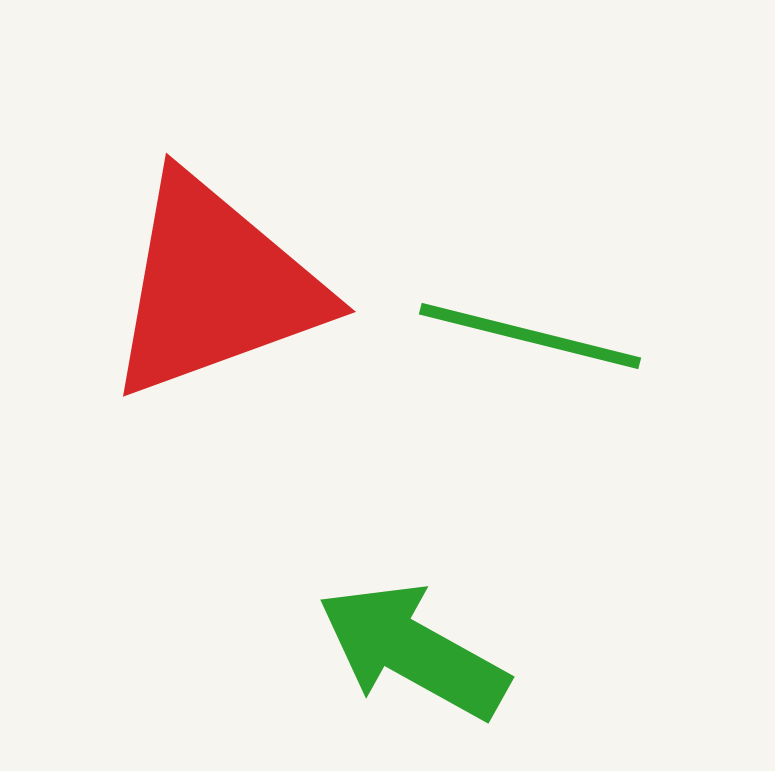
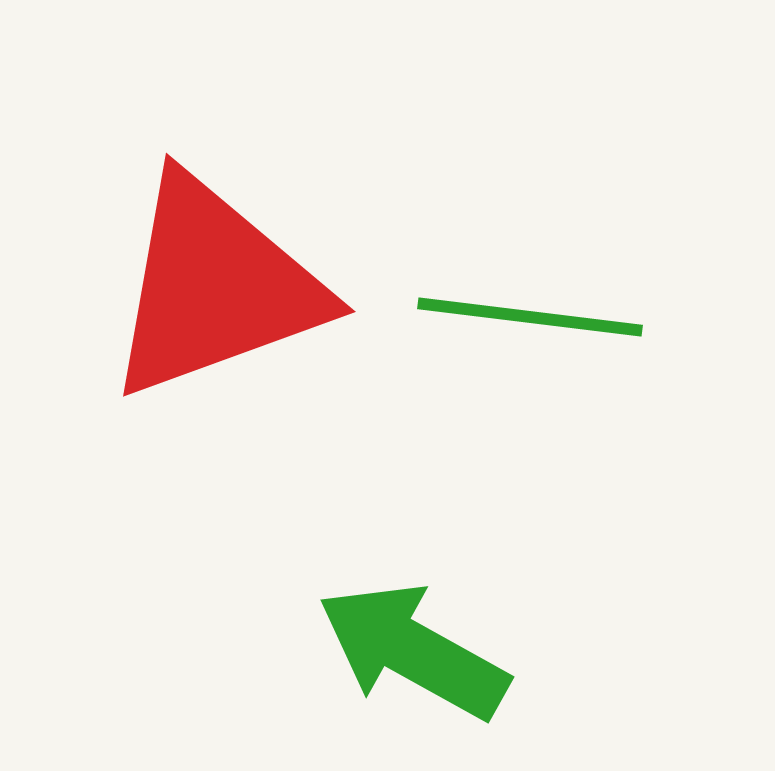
green line: moved 19 px up; rotated 7 degrees counterclockwise
